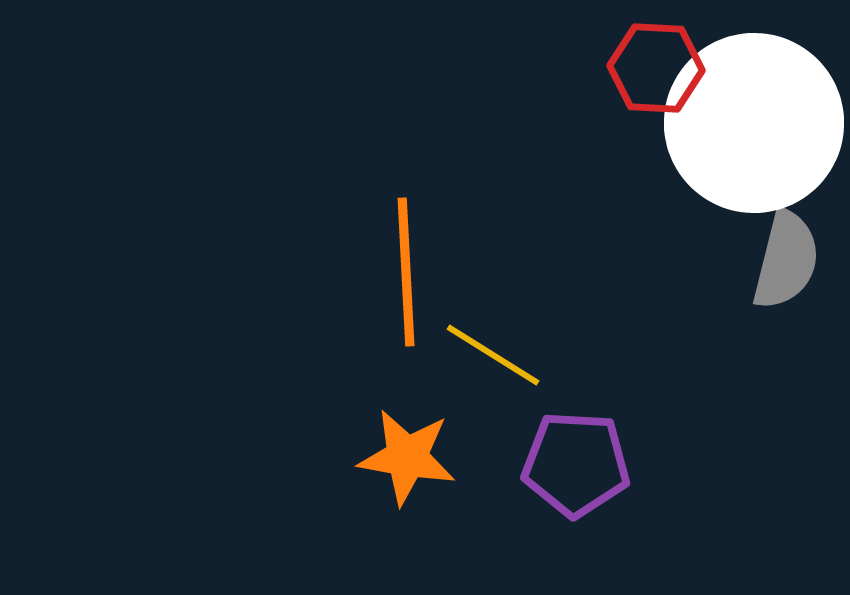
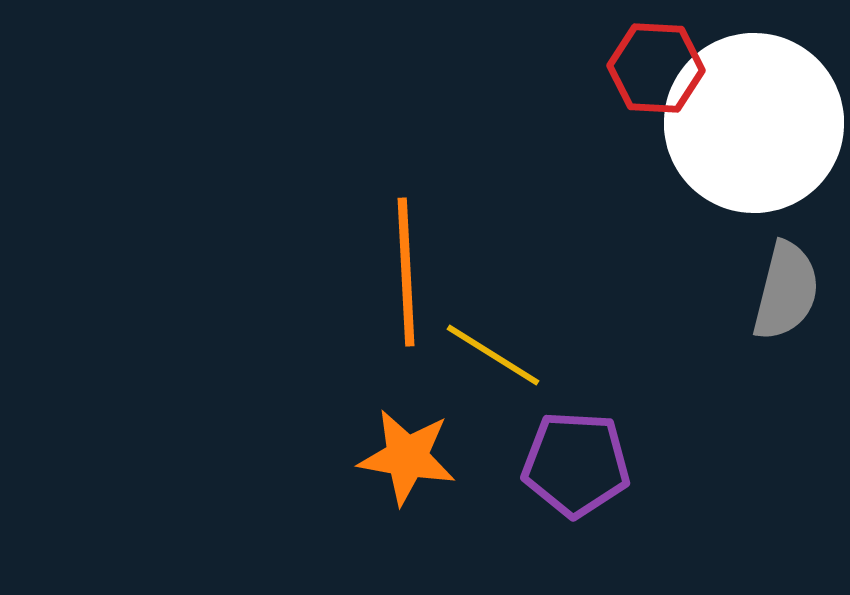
gray semicircle: moved 31 px down
